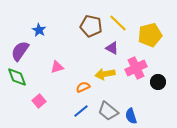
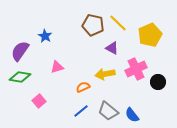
brown pentagon: moved 2 px right, 1 px up
blue star: moved 6 px right, 6 px down
yellow pentagon: rotated 10 degrees counterclockwise
pink cross: moved 1 px down
green diamond: moved 3 px right; rotated 60 degrees counterclockwise
blue semicircle: moved 1 px right, 1 px up; rotated 21 degrees counterclockwise
